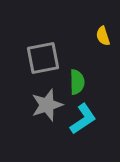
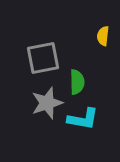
yellow semicircle: rotated 24 degrees clockwise
gray star: moved 2 px up
cyan L-shape: rotated 44 degrees clockwise
